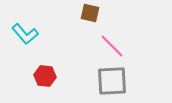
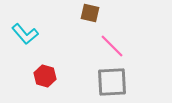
red hexagon: rotated 10 degrees clockwise
gray square: moved 1 px down
